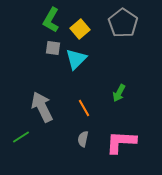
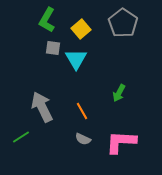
green L-shape: moved 4 px left
yellow square: moved 1 px right
cyan triangle: rotated 15 degrees counterclockwise
orange line: moved 2 px left, 3 px down
gray semicircle: rotated 77 degrees counterclockwise
